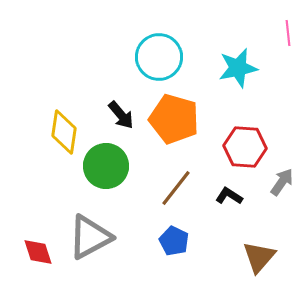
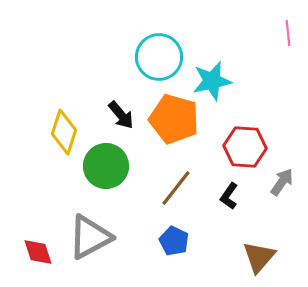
cyan star: moved 26 px left, 13 px down
yellow diamond: rotated 9 degrees clockwise
black L-shape: rotated 88 degrees counterclockwise
